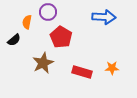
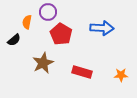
blue arrow: moved 2 px left, 11 px down
red pentagon: moved 3 px up
orange star: moved 9 px right, 7 px down
